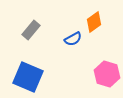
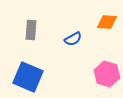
orange diamond: moved 13 px right; rotated 40 degrees clockwise
gray rectangle: rotated 36 degrees counterclockwise
